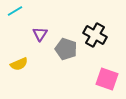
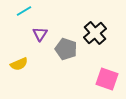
cyan line: moved 9 px right
black cross: moved 2 px up; rotated 20 degrees clockwise
